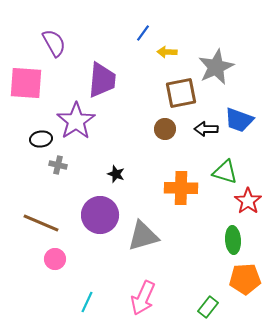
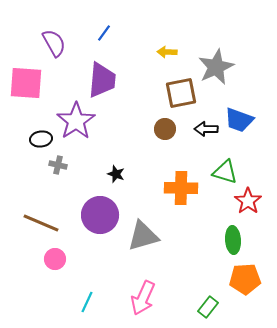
blue line: moved 39 px left
